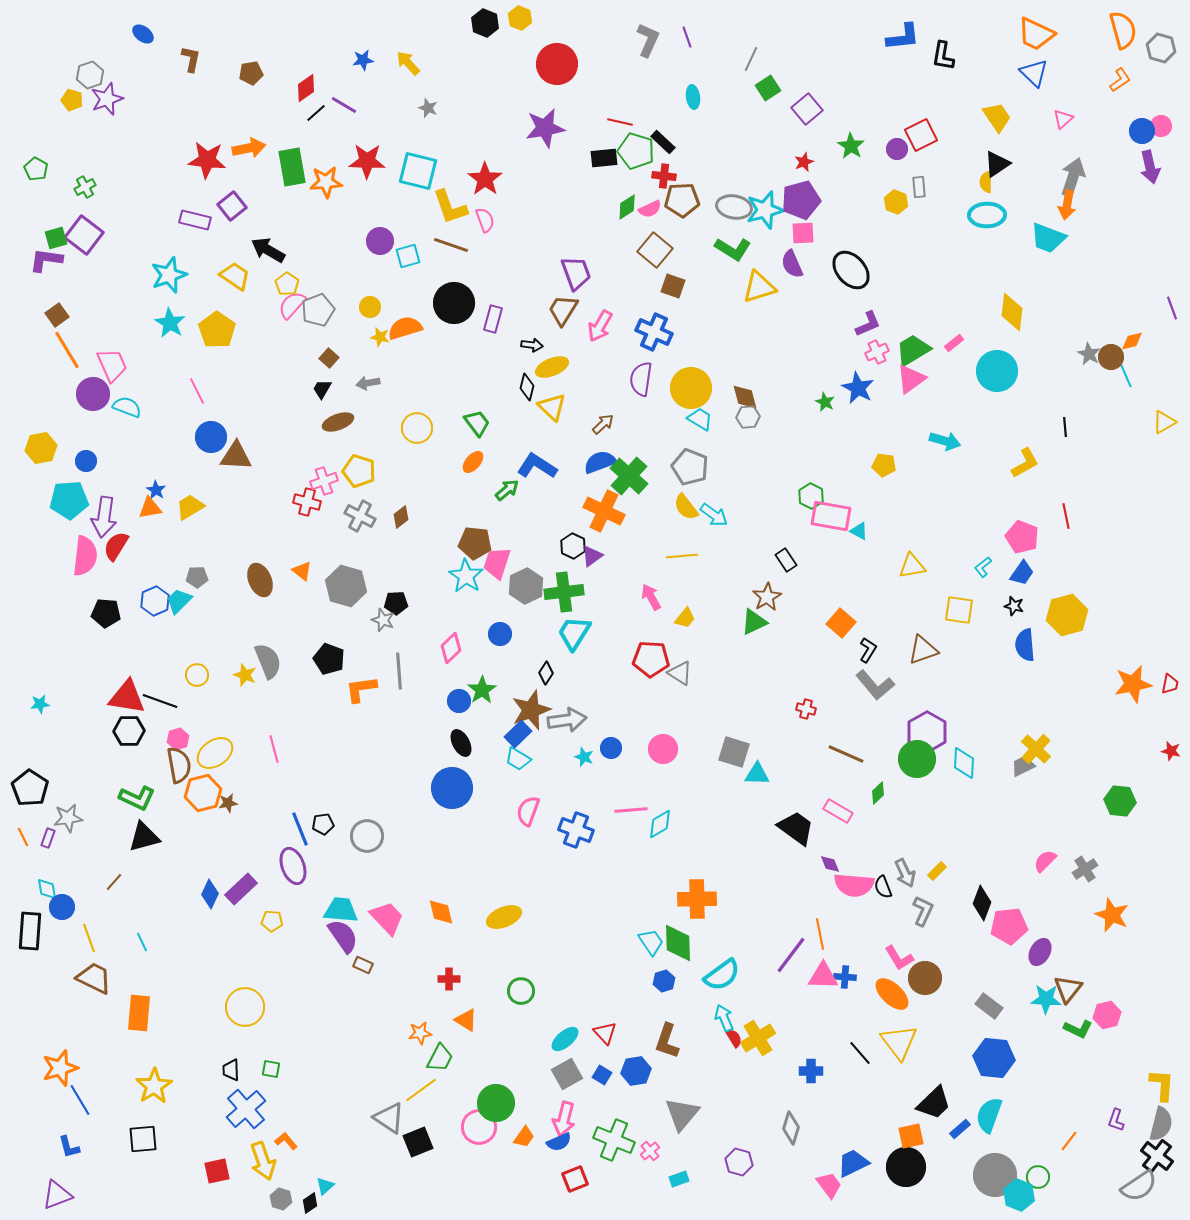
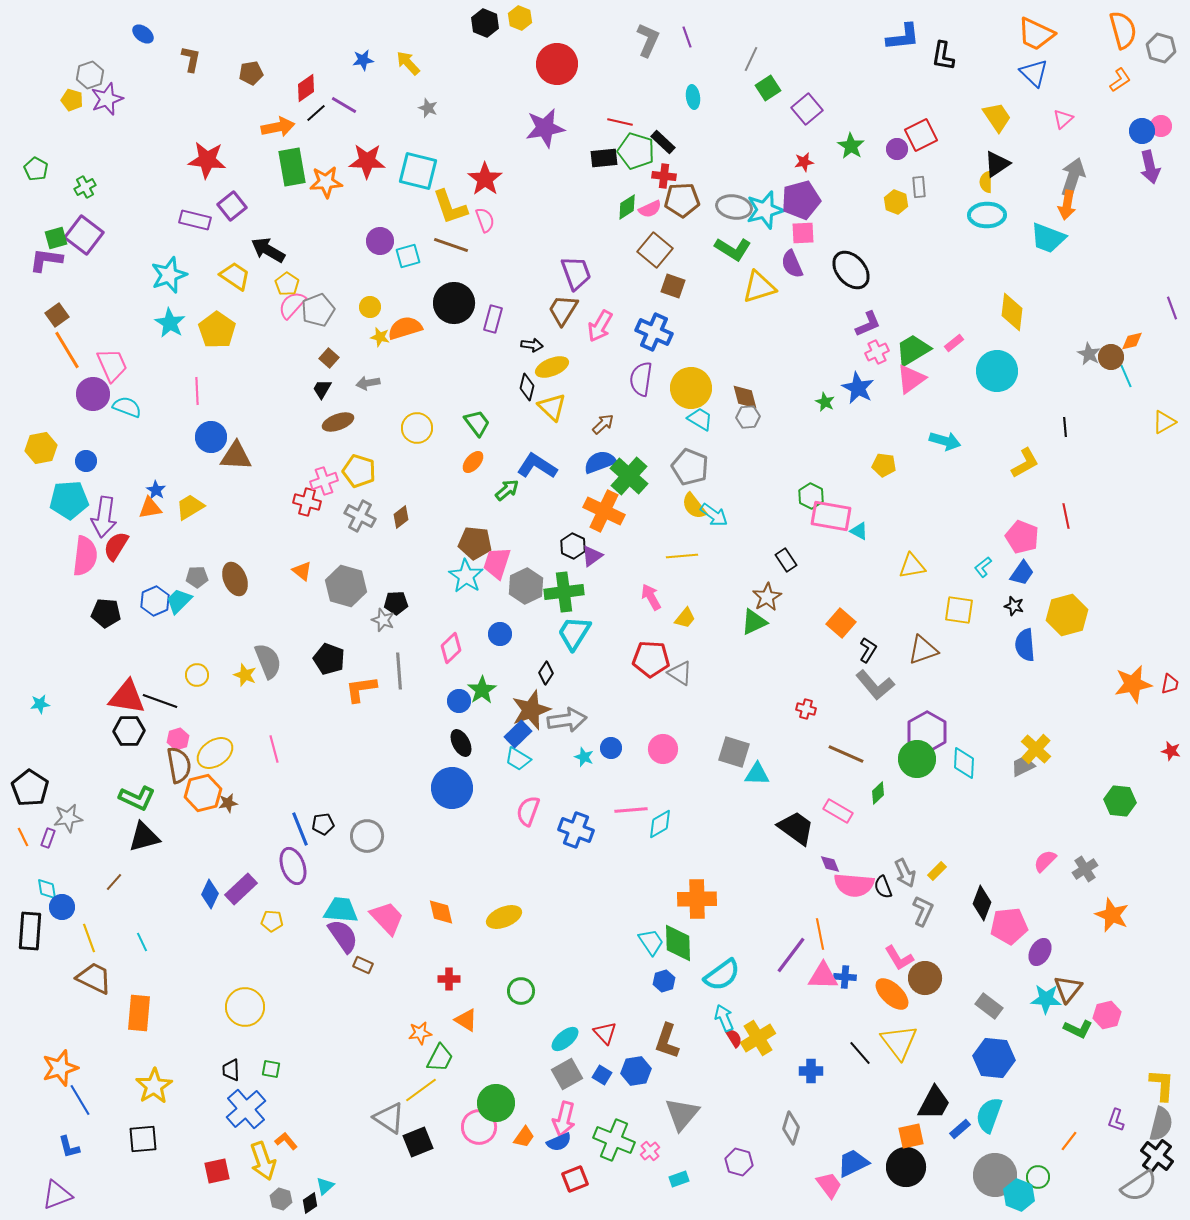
orange arrow at (249, 148): moved 29 px right, 21 px up
red star at (804, 162): rotated 12 degrees clockwise
pink line at (197, 391): rotated 24 degrees clockwise
yellow semicircle at (686, 507): moved 8 px right, 1 px up
brown ellipse at (260, 580): moved 25 px left, 1 px up
black trapezoid at (934, 1103): rotated 18 degrees counterclockwise
